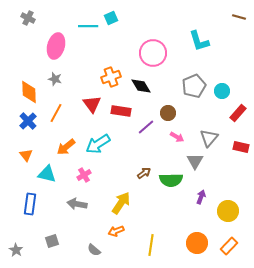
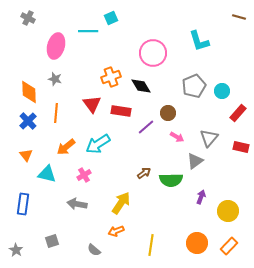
cyan line at (88, 26): moved 5 px down
orange line at (56, 113): rotated 24 degrees counterclockwise
gray triangle at (195, 161): rotated 24 degrees clockwise
blue rectangle at (30, 204): moved 7 px left
